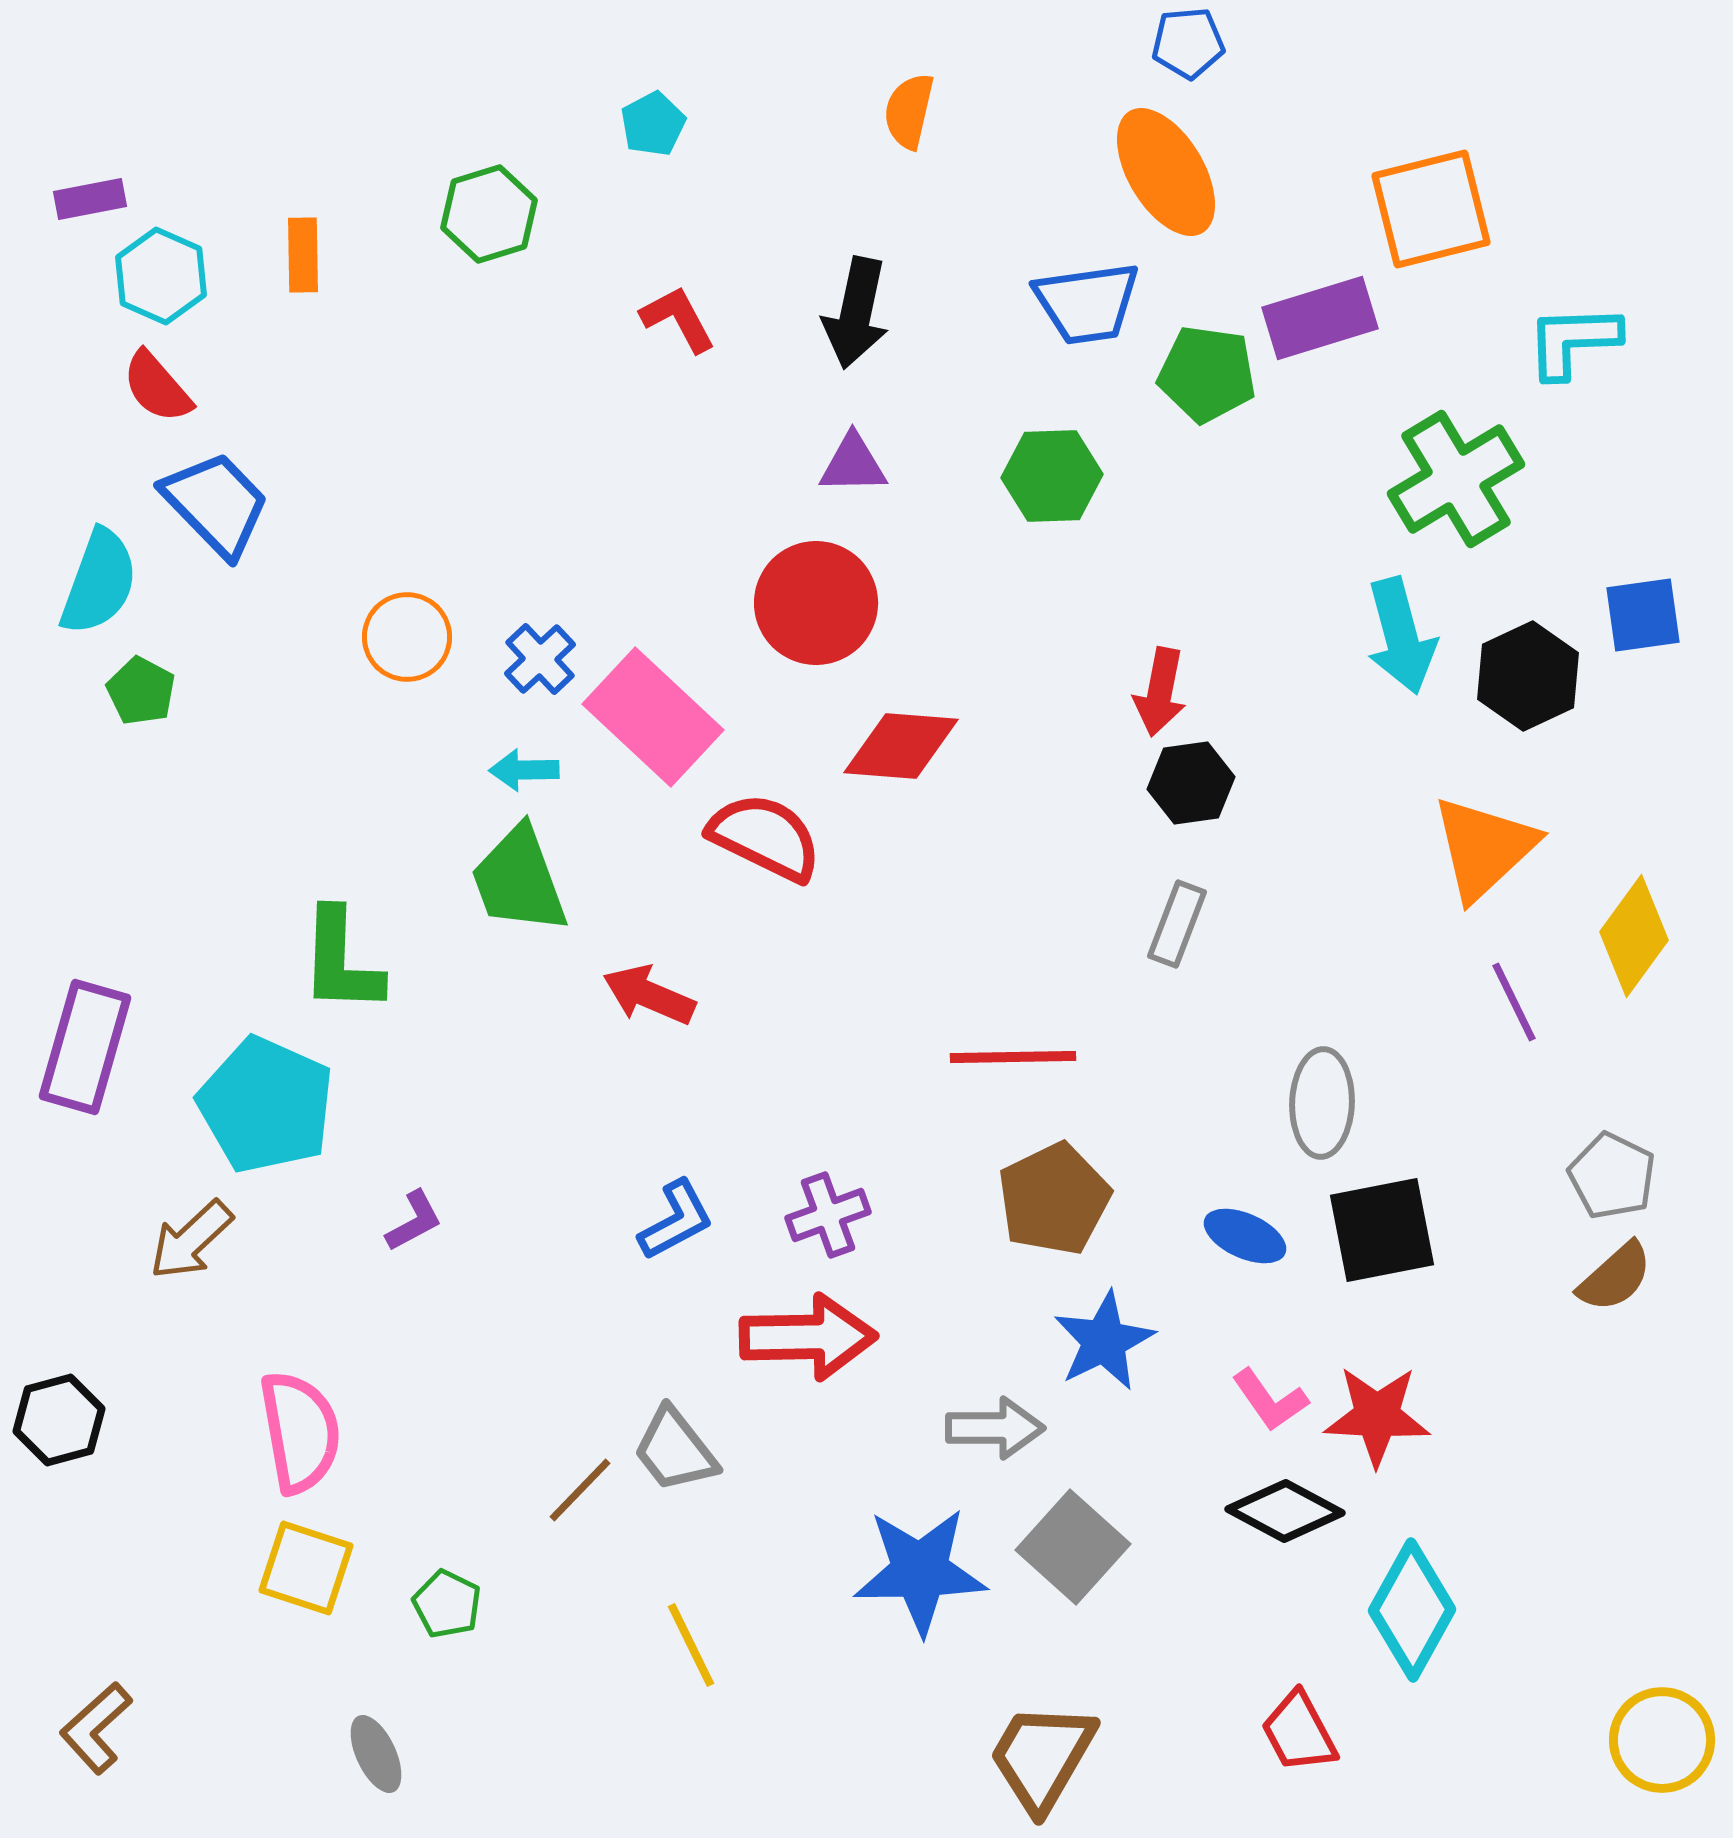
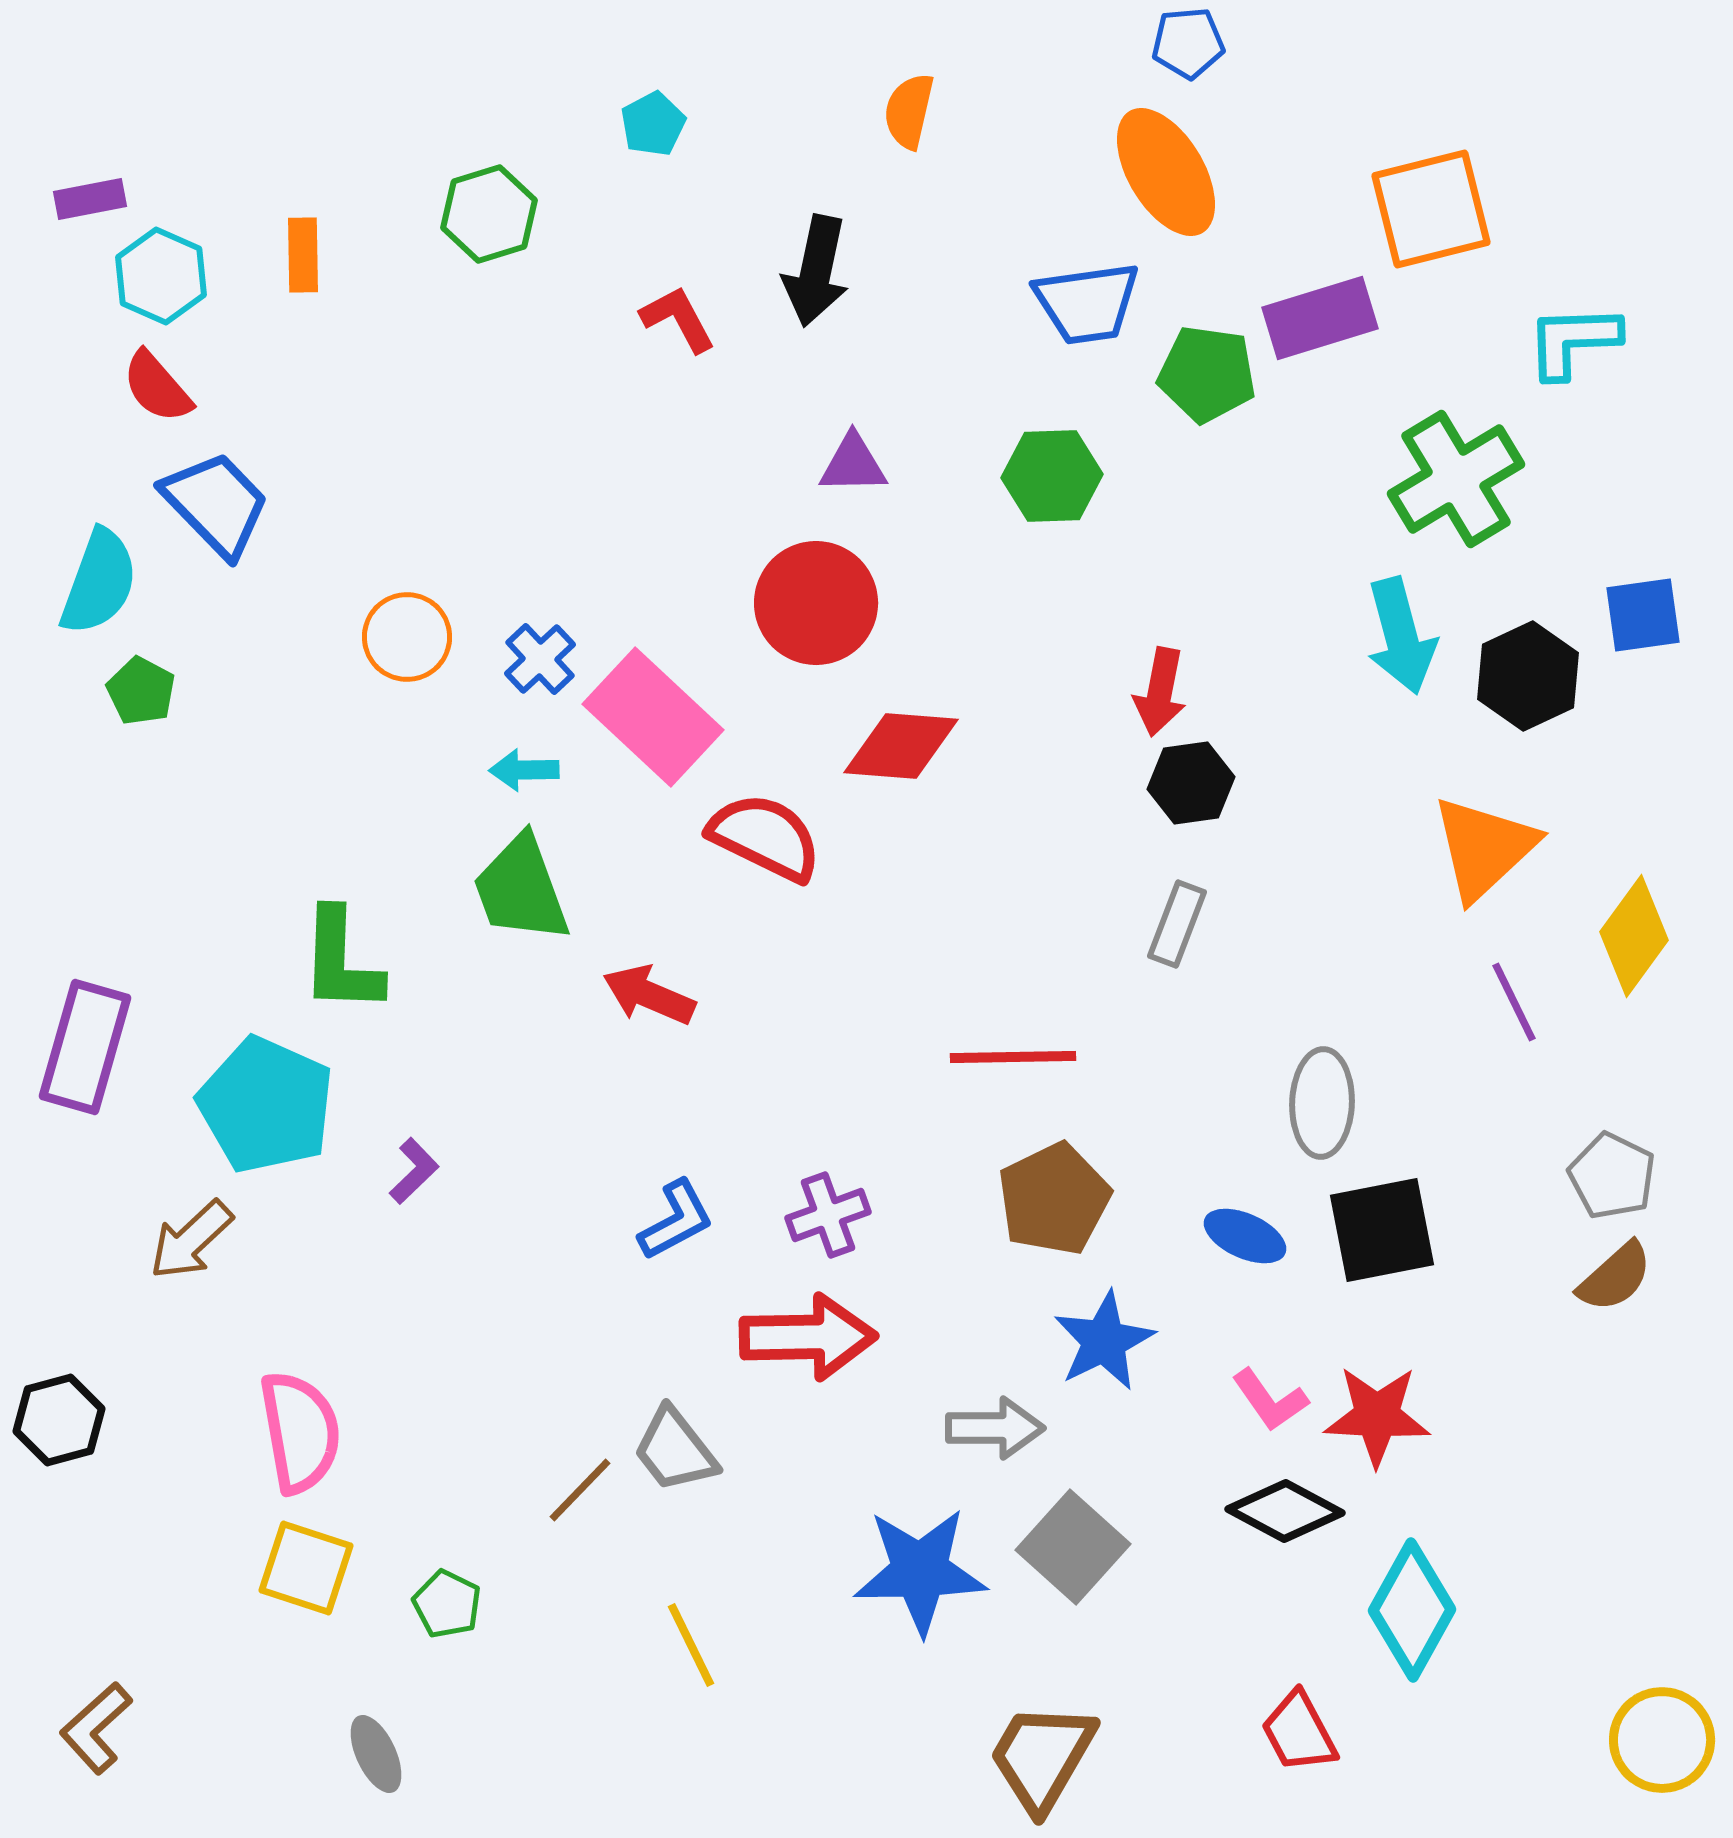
black arrow at (856, 313): moved 40 px left, 42 px up
green trapezoid at (519, 880): moved 2 px right, 9 px down
purple L-shape at (414, 1221): moved 50 px up; rotated 16 degrees counterclockwise
